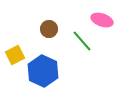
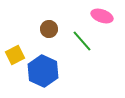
pink ellipse: moved 4 px up
